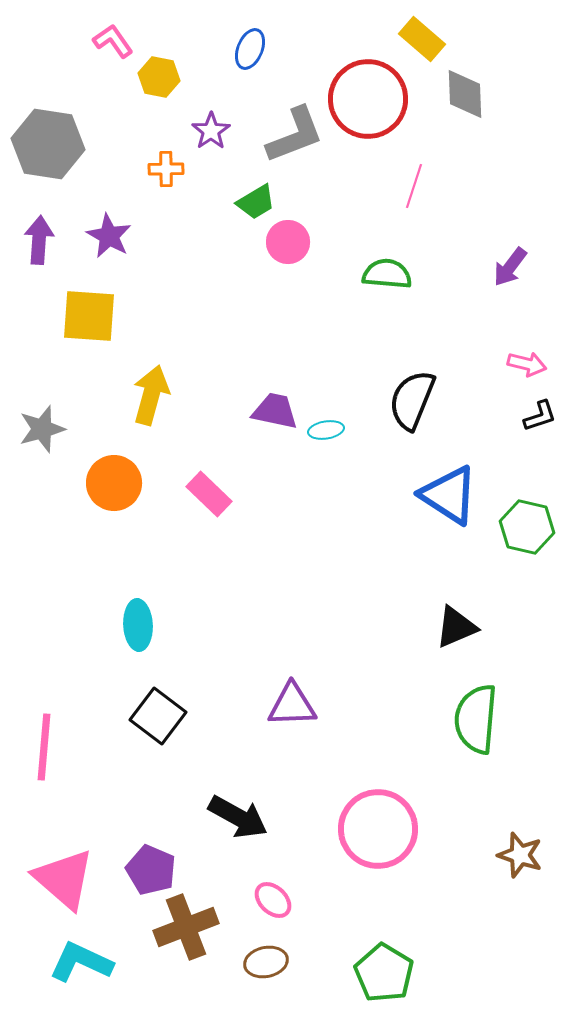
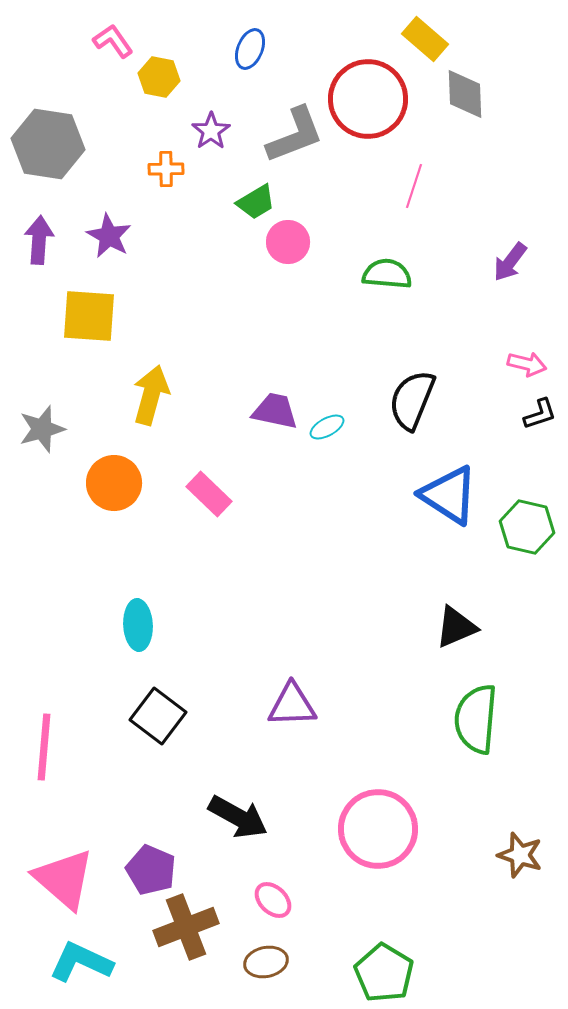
yellow rectangle at (422, 39): moved 3 px right
purple arrow at (510, 267): moved 5 px up
black L-shape at (540, 416): moved 2 px up
cyan ellipse at (326, 430): moved 1 px right, 3 px up; rotated 20 degrees counterclockwise
